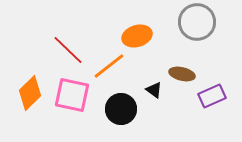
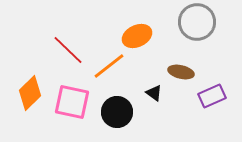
orange ellipse: rotated 8 degrees counterclockwise
brown ellipse: moved 1 px left, 2 px up
black triangle: moved 3 px down
pink square: moved 7 px down
black circle: moved 4 px left, 3 px down
